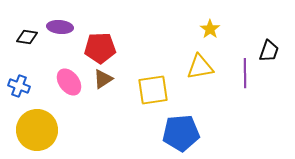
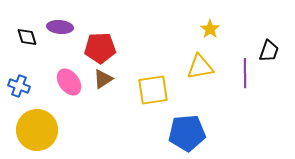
black diamond: rotated 65 degrees clockwise
blue pentagon: moved 6 px right
